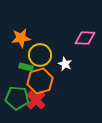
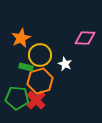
orange star: rotated 18 degrees counterclockwise
